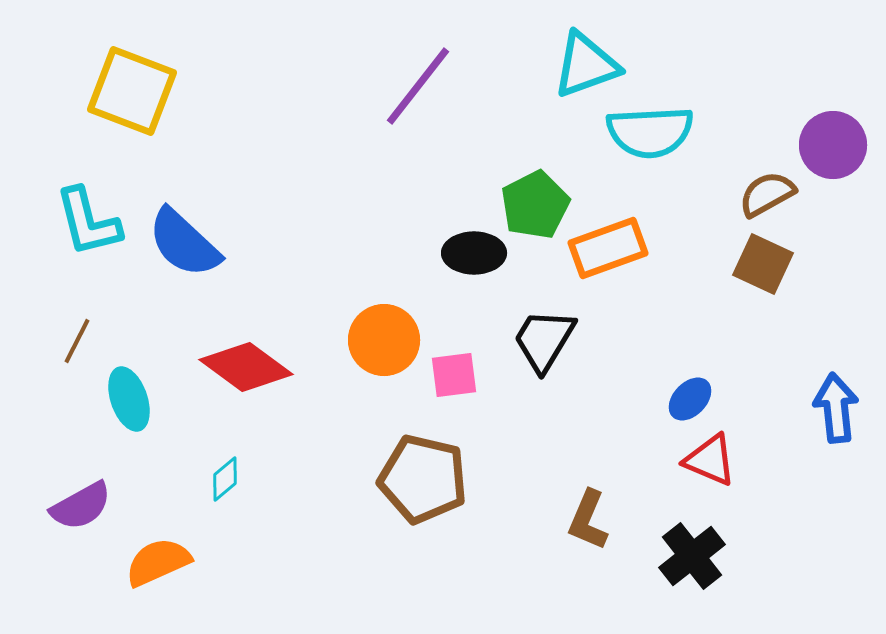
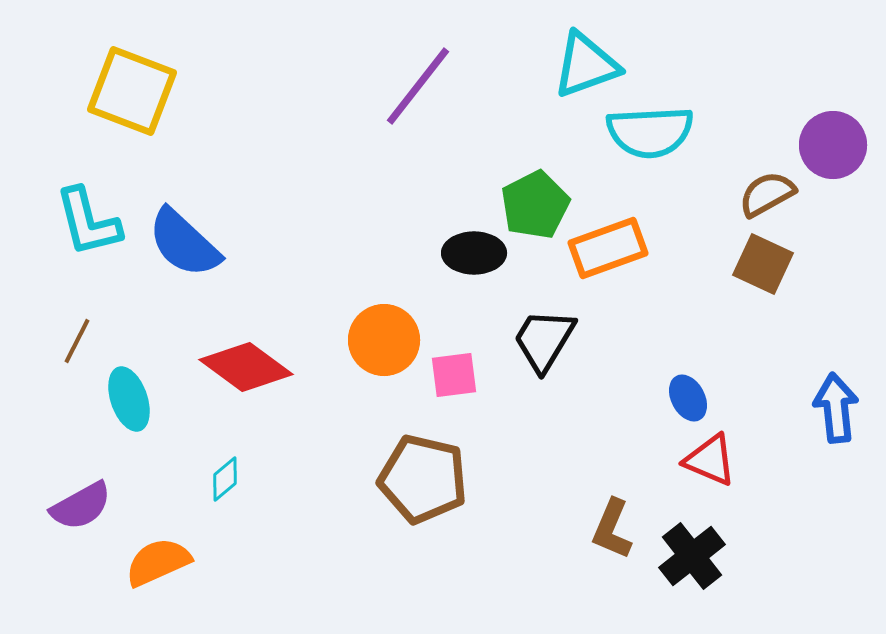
blue ellipse: moved 2 px left, 1 px up; rotated 72 degrees counterclockwise
brown L-shape: moved 24 px right, 9 px down
